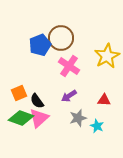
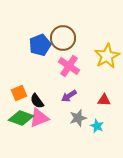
brown circle: moved 2 px right
pink triangle: rotated 20 degrees clockwise
